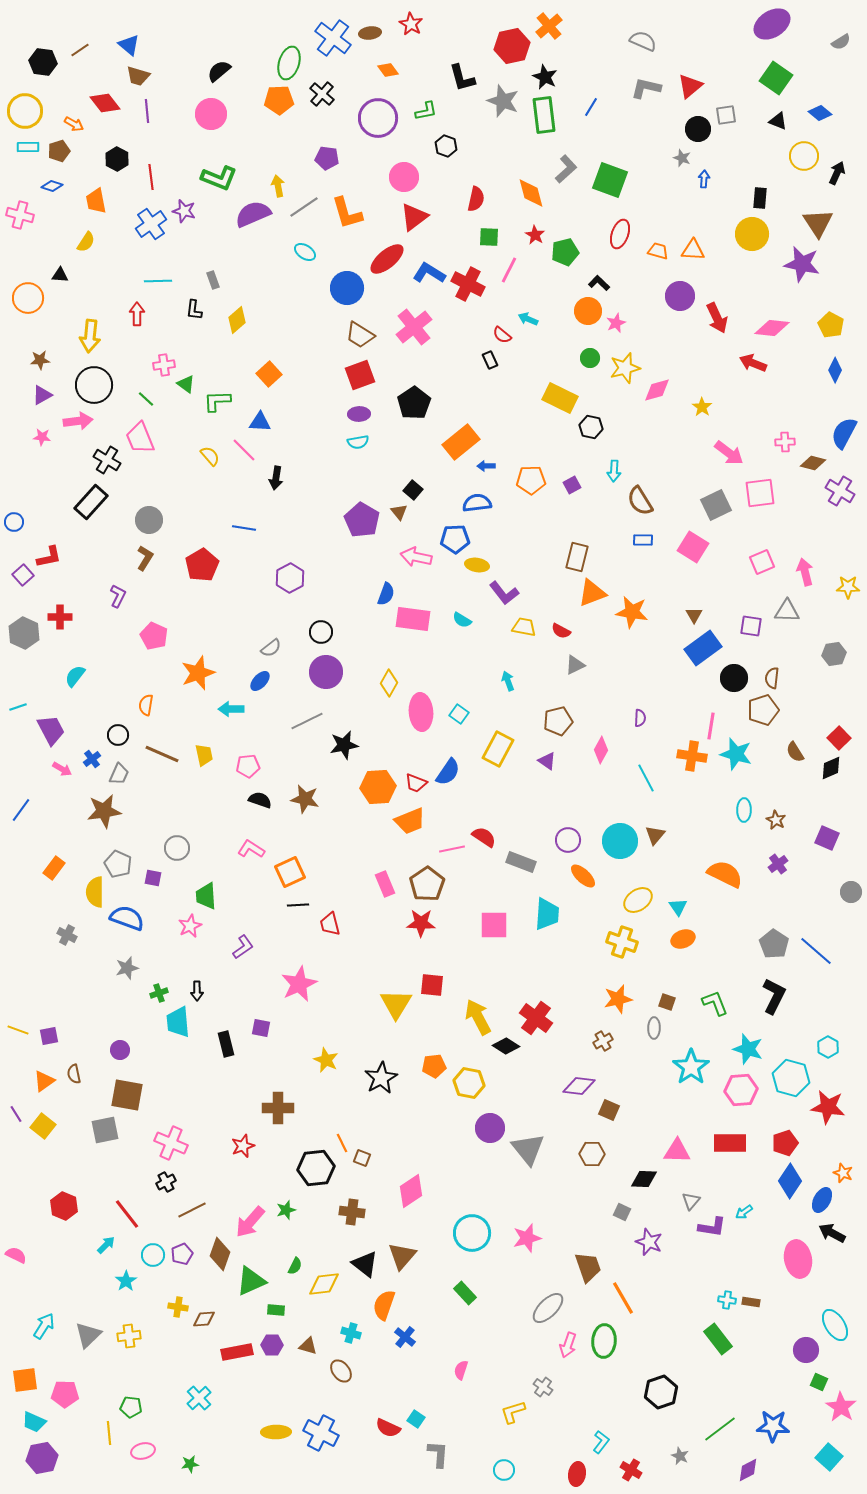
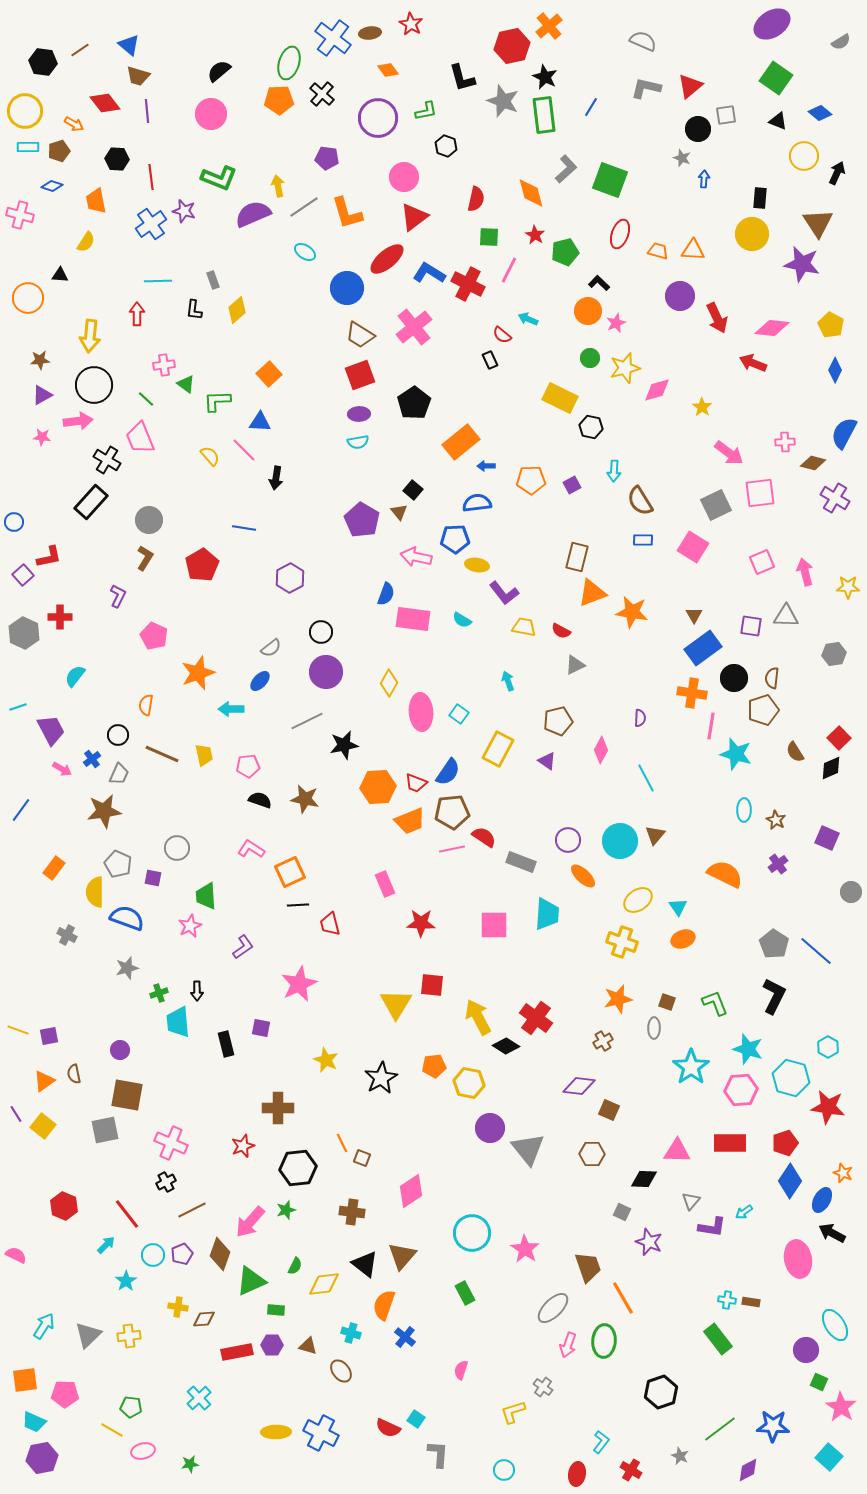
black hexagon at (117, 159): rotated 25 degrees counterclockwise
yellow diamond at (237, 320): moved 10 px up
purple cross at (840, 491): moved 5 px left, 7 px down
gray triangle at (787, 611): moved 1 px left, 5 px down
orange cross at (692, 756): moved 63 px up
brown pentagon at (427, 884): moved 25 px right, 72 px up; rotated 28 degrees clockwise
black hexagon at (316, 1168): moved 18 px left
pink star at (527, 1238): moved 2 px left, 11 px down; rotated 24 degrees counterclockwise
green rectangle at (465, 1293): rotated 15 degrees clockwise
gray ellipse at (548, 1308): moved 5 px right
yellow line at (109, 1433): moved 3 px right, 3 px up; rotated 55 degrees counterclockwise
